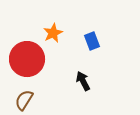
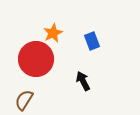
red circle: moved 9 px right
